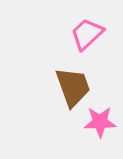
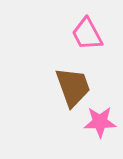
pink trapezoid: rotated 75 degrees counterclockwise
